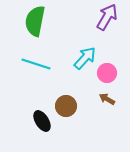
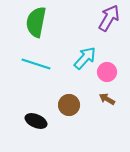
purple arrow: moved 2 px right, 1 px down
green semicircle: moved 1 px right, 1 px down
pink circle: moved 1 px up
brown circle: moved 3 px right, 1 px up
black ellipse: moved 6 px left; rotated 35 degrees counterclockwise
